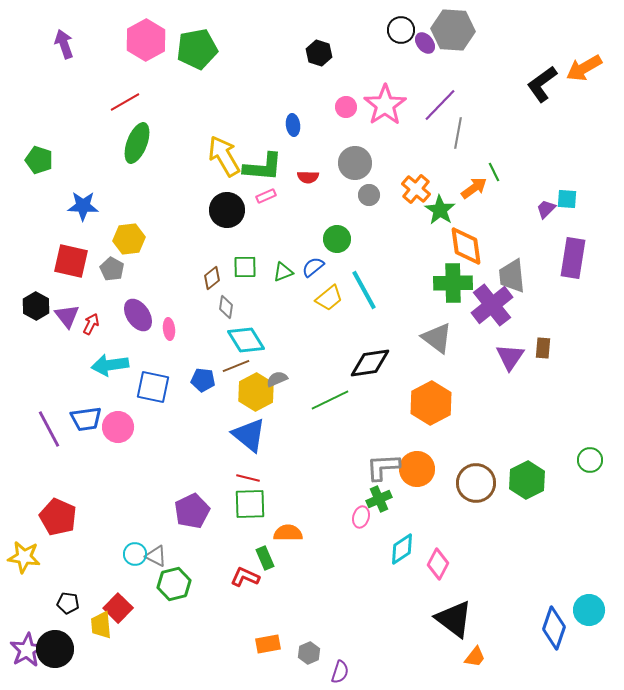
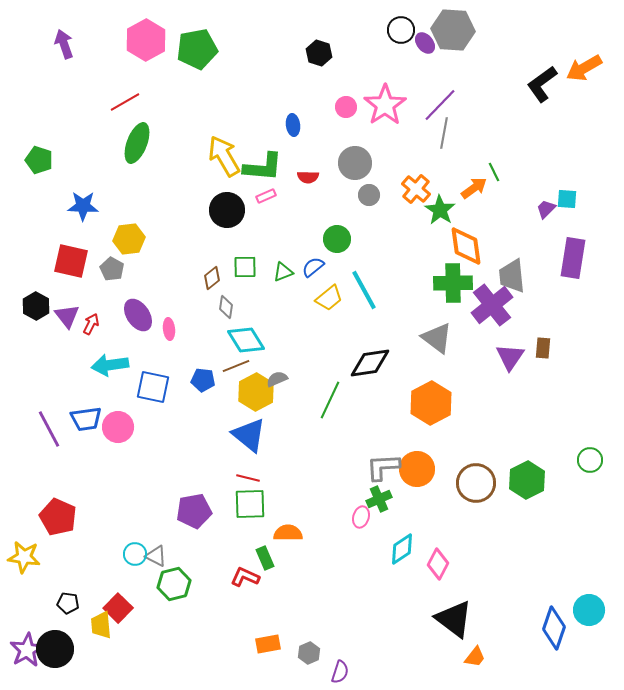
gray line at (458, 133): moved 14 px left
green line at (330, 400): rotated 39 degrees counterclockwise
purple pentagon at (192, 511): moved 2 px right; rotated 16 degrees clockwise
